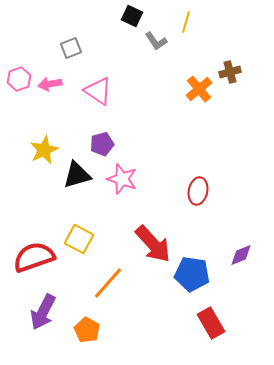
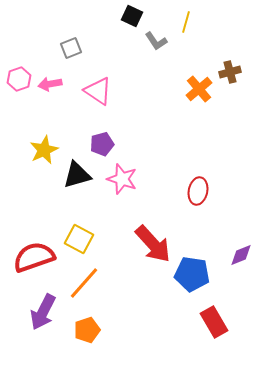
orange line: moved 24 px left
red rectangle: moved 3 px right, 1 px up
orange pentagon: rotated 25 degrees clockwise
